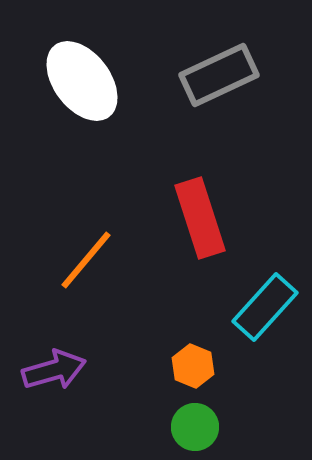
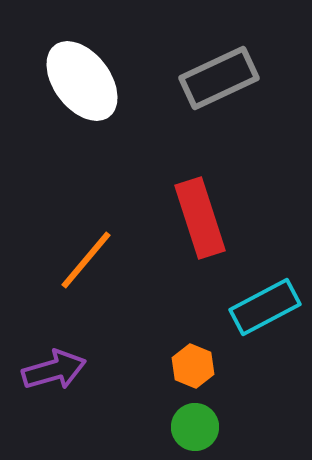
gray rectangle: moved 3 px down
cyan rectangle: rotated 20 degrees clockwise
